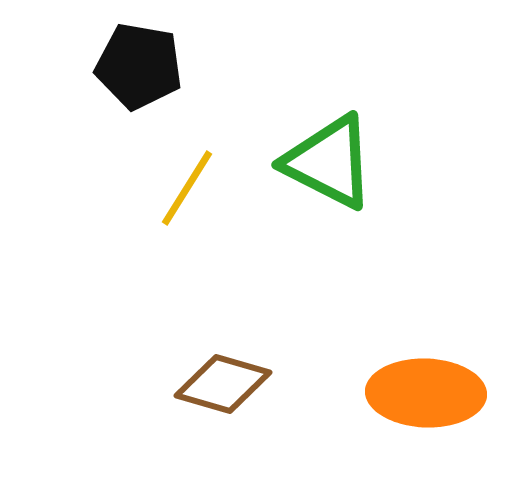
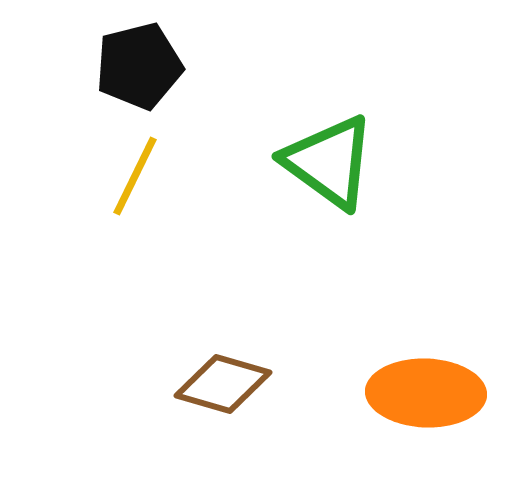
black pentagon: rotated 24 degrees counterclockwise
green triangle: rotated 9 degrees clockwise
yellow line: moved 52 px left, 12 px up; rotated 6 degrees counterclockwise
